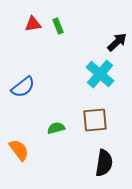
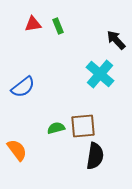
black arrow: moved 1 px left, 2 px up; rotated 90 degrees counterclockwise
brown square: moved 12 px left, 6 px down
orange semicircle: moved 2 px left
black semicircle: moved 9 px left, 7 px up
